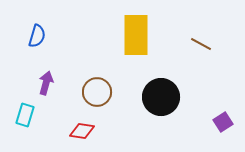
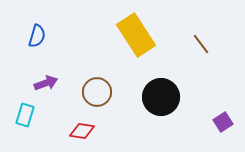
yellow rectangle: rotated 33 degrees counterclockwise
brown line: rotated 25 degrees clockwise
purple arrow: rotated 55 degrees clockwise
